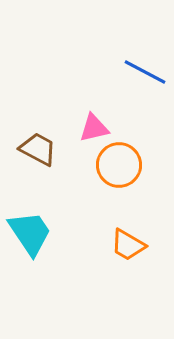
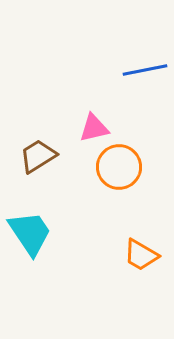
blue line: moved 2 px up; rotated 39 degrees counterclockwise
brown trapezoid: moved 7 px down; rotated 60 degrees counterclockwise
orange circle: moved 2 px down
orange trapezoid: moved 13 px right, 10 px down
